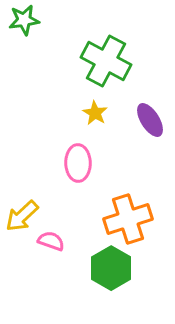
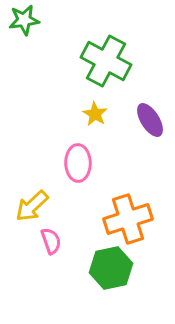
yellow star: moved 1 px down
yellow arrow: moved 10 px right, 10 px up
pink semicircle: rotated 52 degrees clockwise
green hexagon: rotated 18 degrees clockwise
